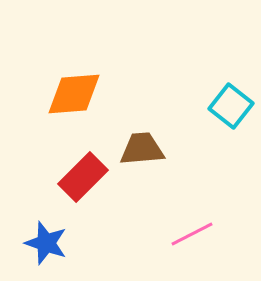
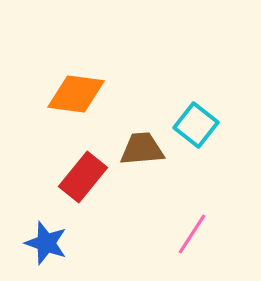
orange diamond: moved 2 px right; rotated 12 degrees clockwise
cyan square: moved 35 px left, 19 px down
red rectangle: rotated 6 degrees counterclockwise
pink line: rotated 30 degrees counterclockwise
